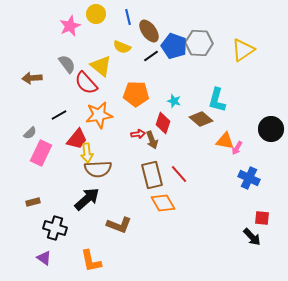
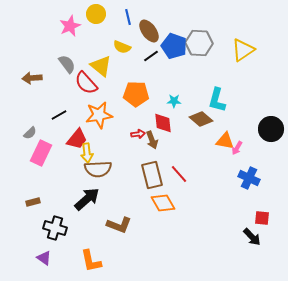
cyan star at (174, 101): rotated 16 degrees counterclockwise
red diamond at (163, 123): rotated 25 degrees counterclockwise
